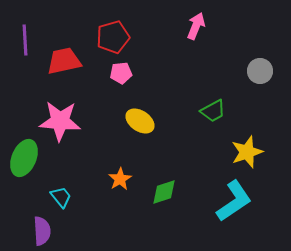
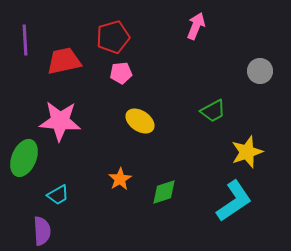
cyan trapezoid: moved 3 px left, 2 px up; rotated 100 degrees clockwise
